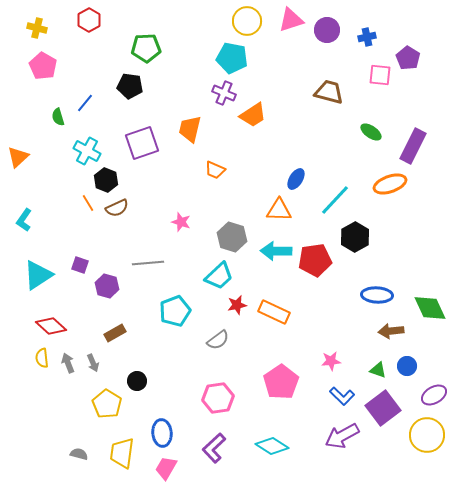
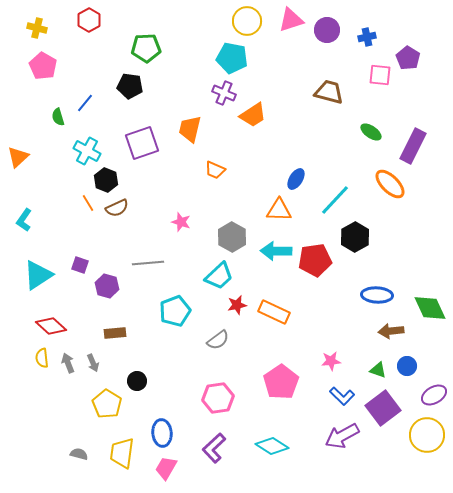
orange ellipse at (390, 184): rotated 64 degrees clockwise
gray hexagon at (232, 237): rotated 12 degrees clockwise
brown rectangle at (115, 333): rotated 25 degrees clockwise
